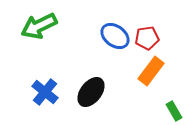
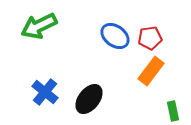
red pentagon: moved 3 px right
black ellipse: moved 2 px left, 7 px down
green rectangle: moved 1 px left; rotated 18 degrees clockwise
